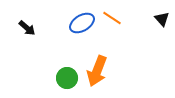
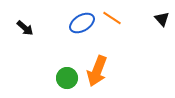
black arrow: moved 2 px left
